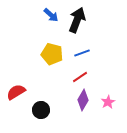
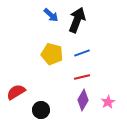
red line: moved 2 px right; rotated 21 degrees clockwise
